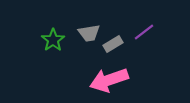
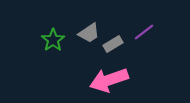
gray trapezoid: rotated 25 degrees counterclockwise
